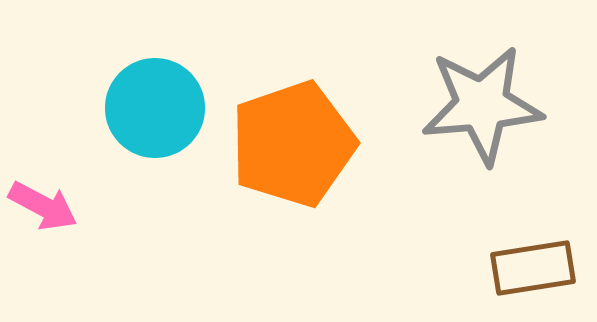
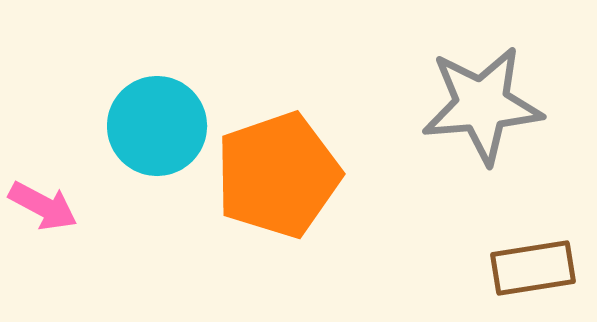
cyan circle: moved 2 px right, 18 px down
orange pentagon: moved 15 px left, 31 px down
